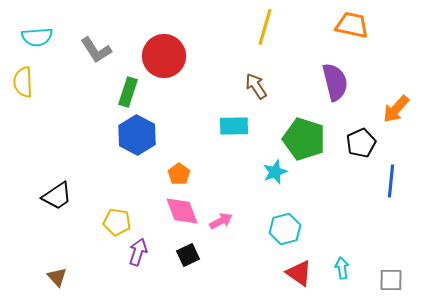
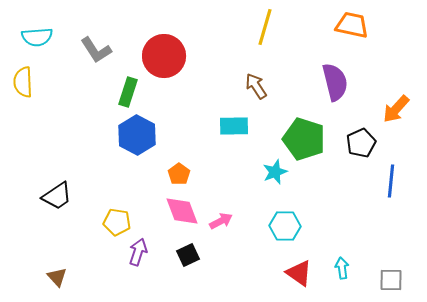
cyan hexagon: moved 3 px up; rotated 16 degrees clockwise
